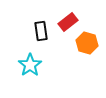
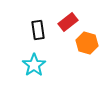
black rectangle: moved 3 px left, 1 px up
cyan star: moved 4 px right
